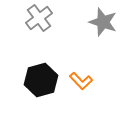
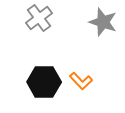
black hexagon: moved 3 px right, 2 px down; rotated 16 degrees clockwise
